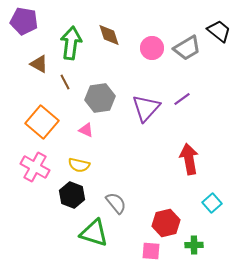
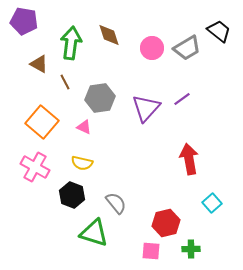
pink triangle: moved 2 px left, 3 px up
yellow semicircle: moved 3 px right, 2 px up
green cross: moved 3 px left, 4 px down
